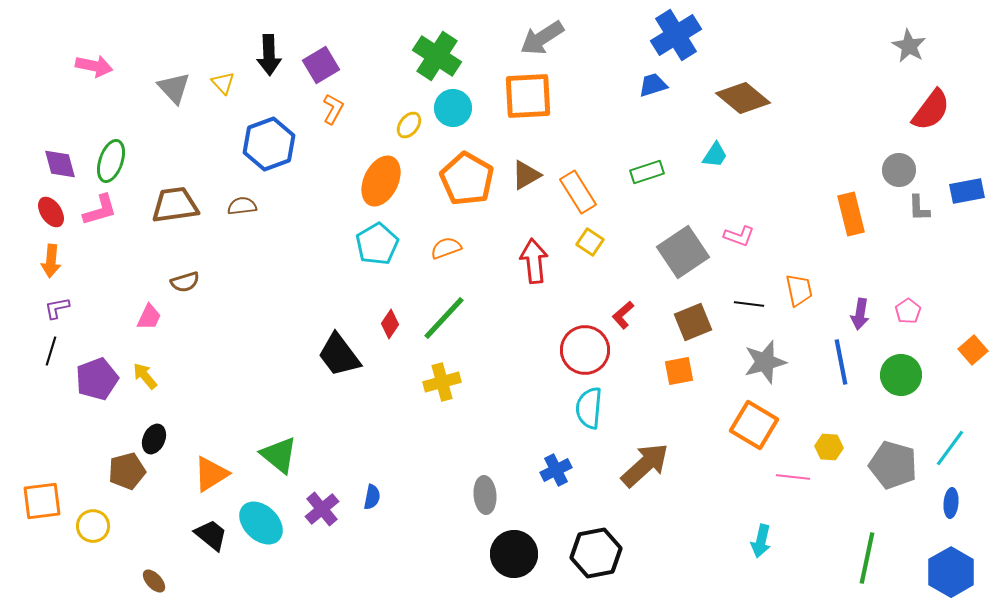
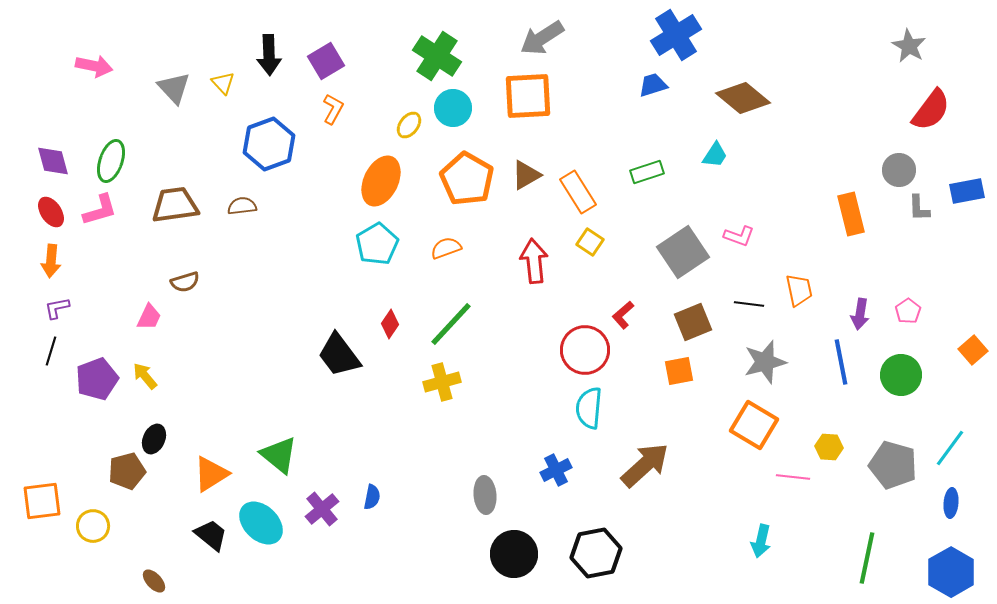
purple square at (321, 65): moved 5 px right, 4 px up
purple diamond at (60, 164): moved 7 px left, 3 px up
green line at (444, 318): moved 7 px right, 6 px down
